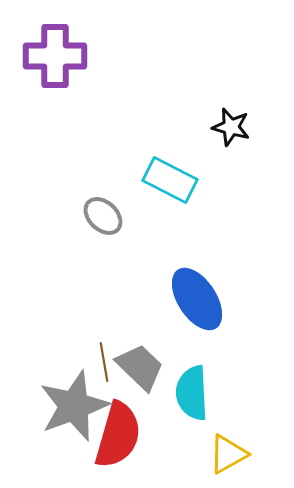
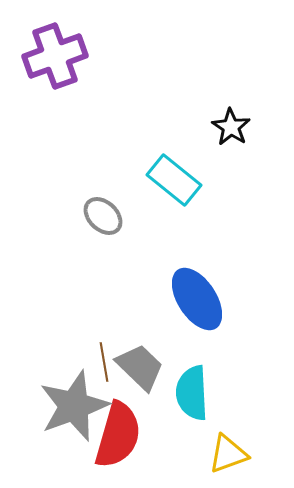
purple cross: rotated 20 degrees counterclockwise
black star: rotated 18 degrees clockwise
cyan rectangle: moved 4 px right; rotated 12 degrees clockwise
yellow triangle: rotated 9 degrees clockwise
